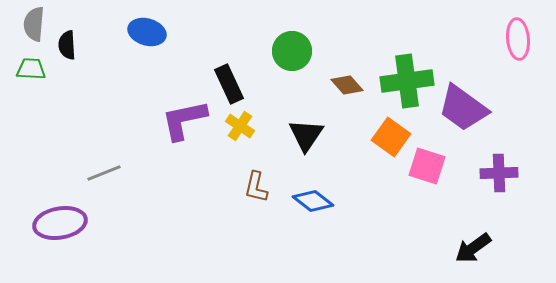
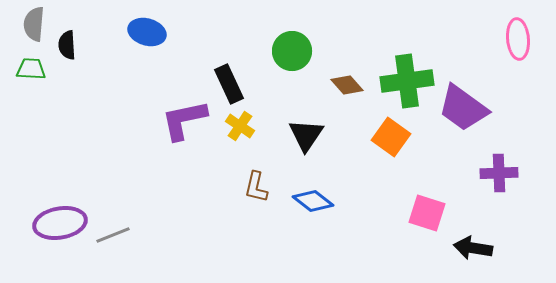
pink square: moved 47 px down
gray line: moved 9 px right, 62 px down
black arrow: rotated 45 degrees clockwise
